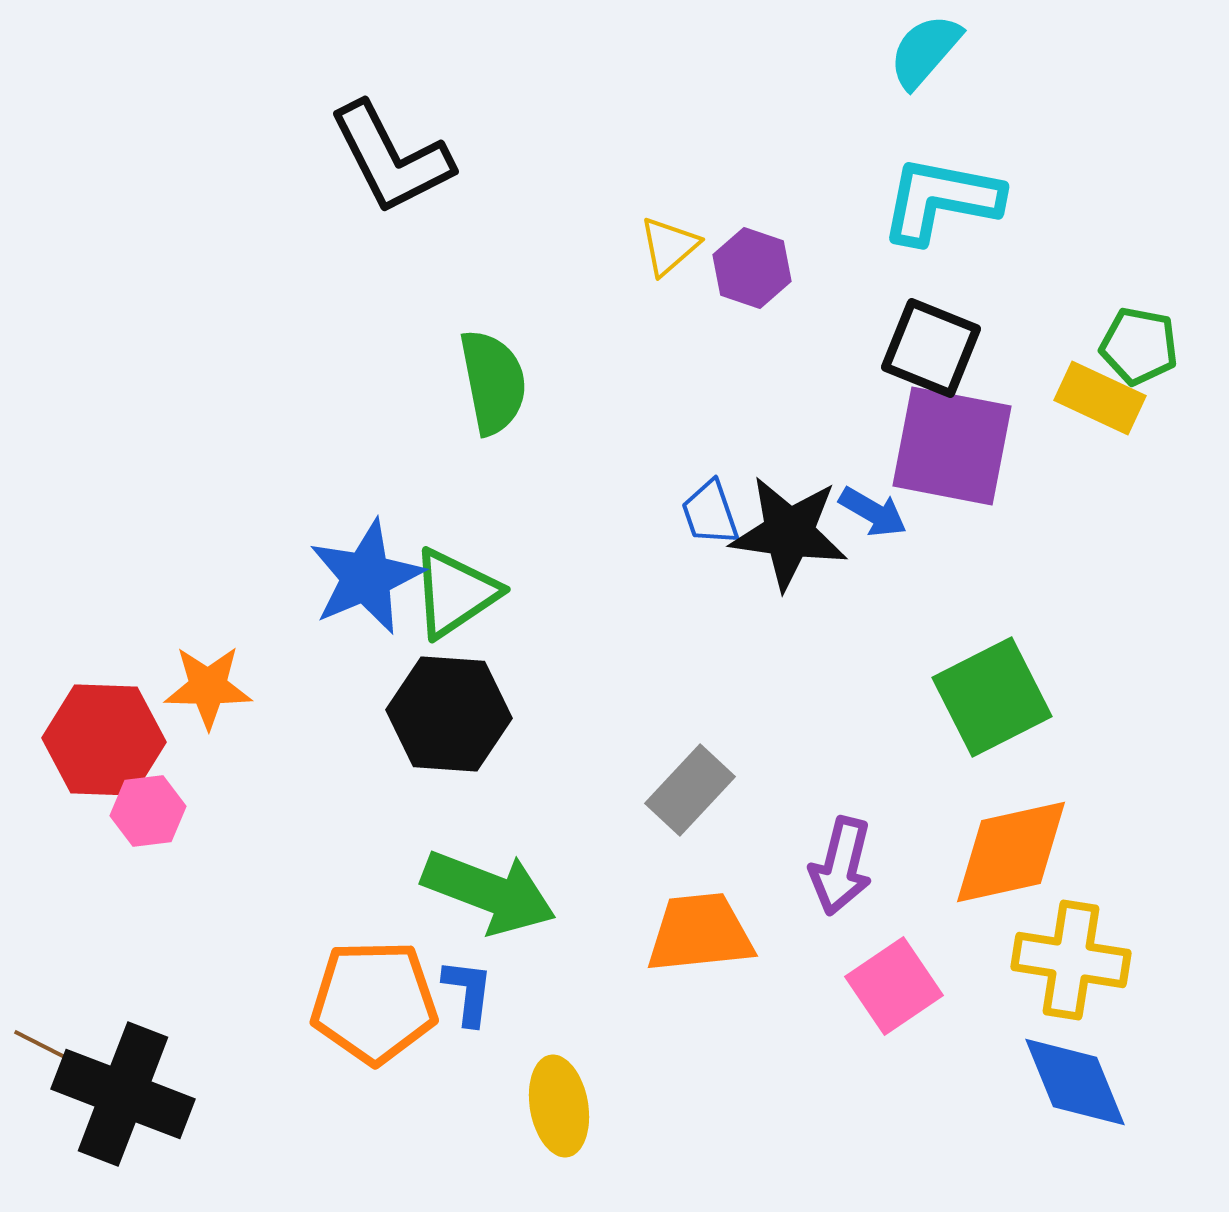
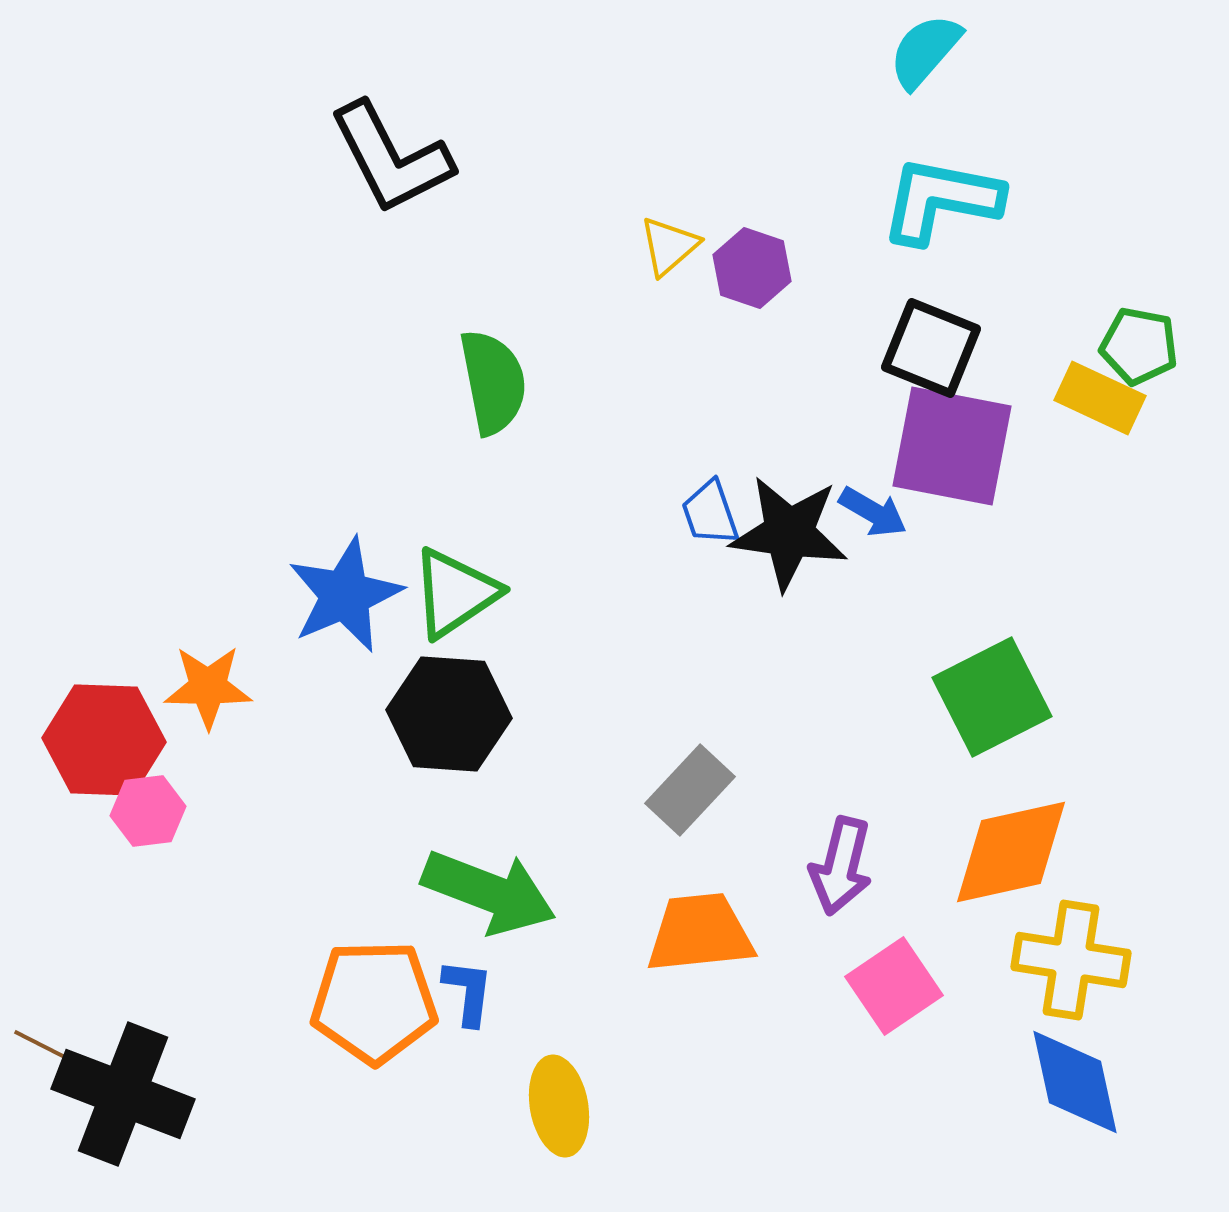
blue star: moved 21 px left, 18 px down
blue diamond: rotated 10 degrees clockwise
